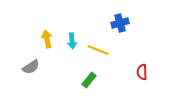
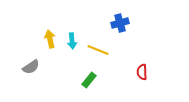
yellow arrow: moved 3 px right
